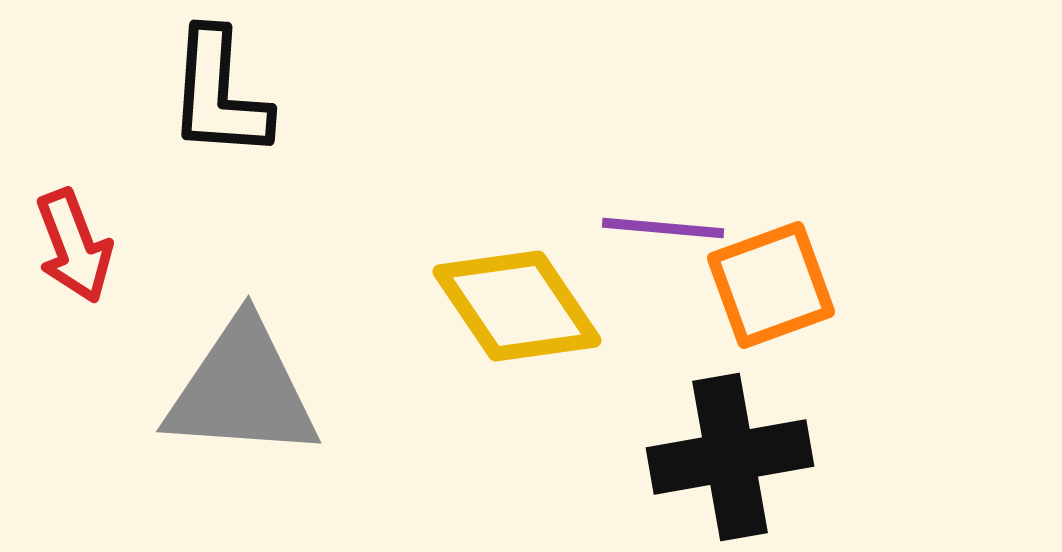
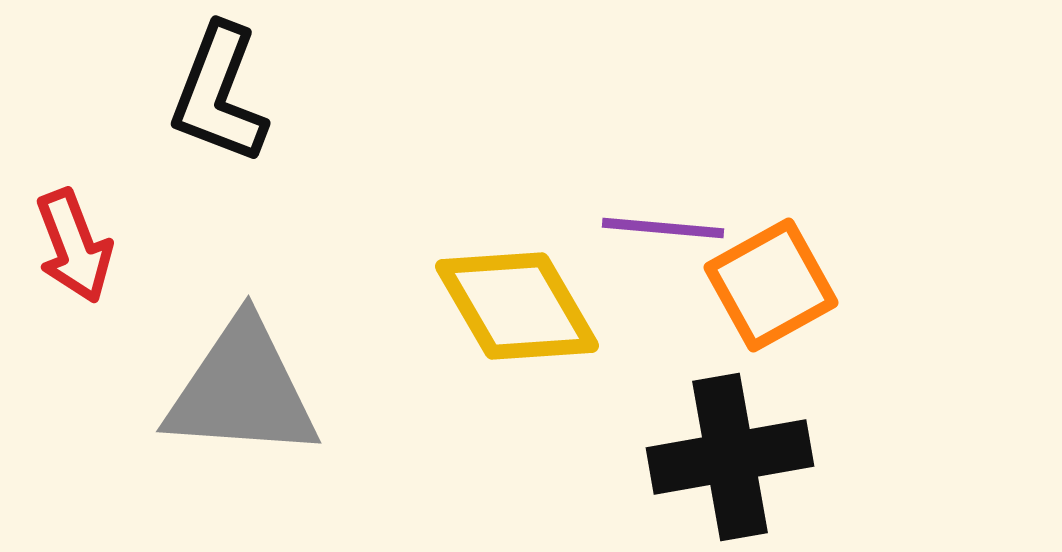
black L-shape: rotated 17 degrees clockwise
orange square: rotated 9 degrees counterclockwise
yellow diamond: rotated 4 degrees clockwise
